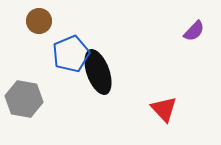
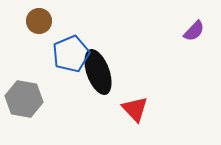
red triangle: moved 29 px left
